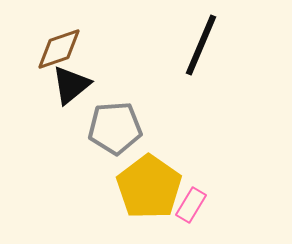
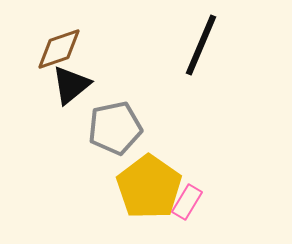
gray pentagon: rotated 8 degrees counterclockwise
pink rectangle: moved 4 px left, 3 px up
